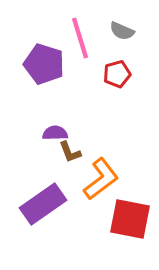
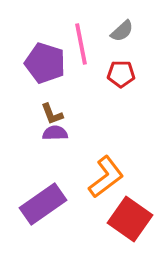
gray semicircle: rotated 65 degrees counterclockwise
pink line: moved 1 px right, 6 px down; rotated 6 degrees clockwise
purple pentagon: moved 1 px right, 1 px up
red pentagon: moved 4 px right; rotated 16 degrees clockwise
brown L-shape: moved 18 px left, 38 px up
orange L-shape: moved 5 px right, 2 px up
red square: rotated 24 degrees clockwise
